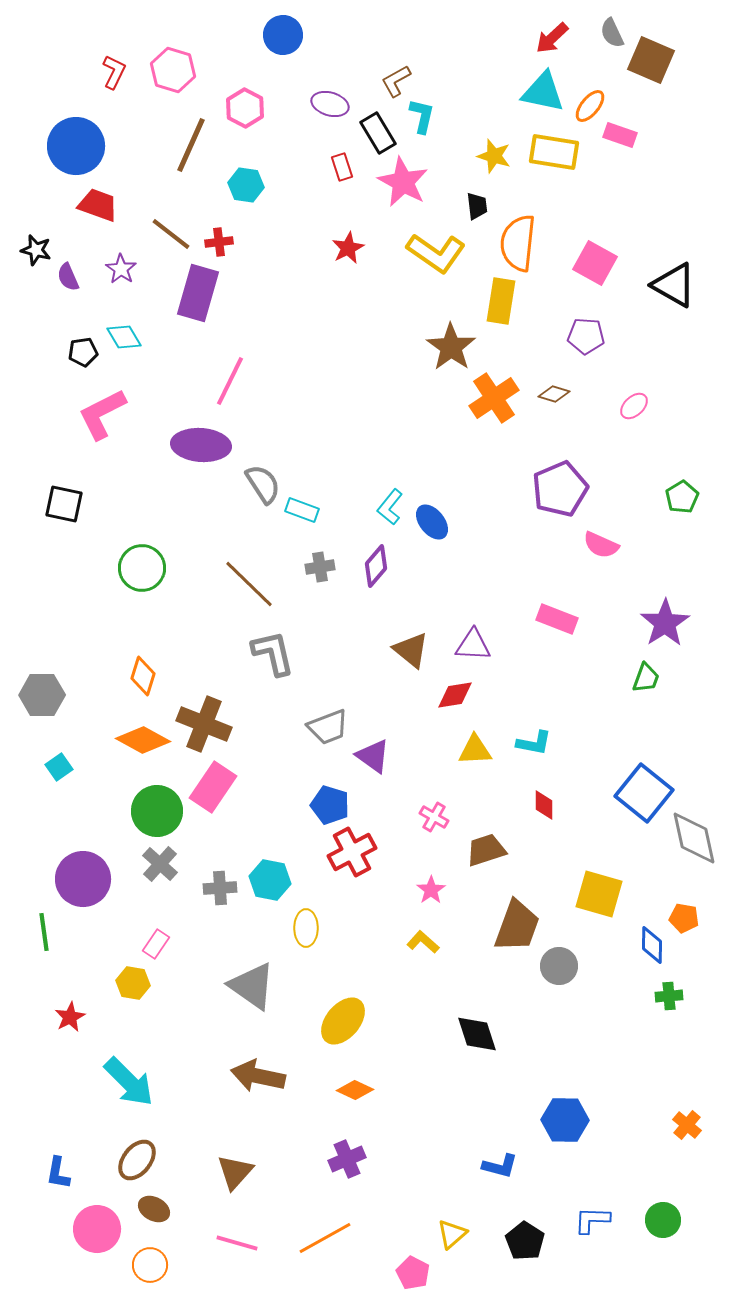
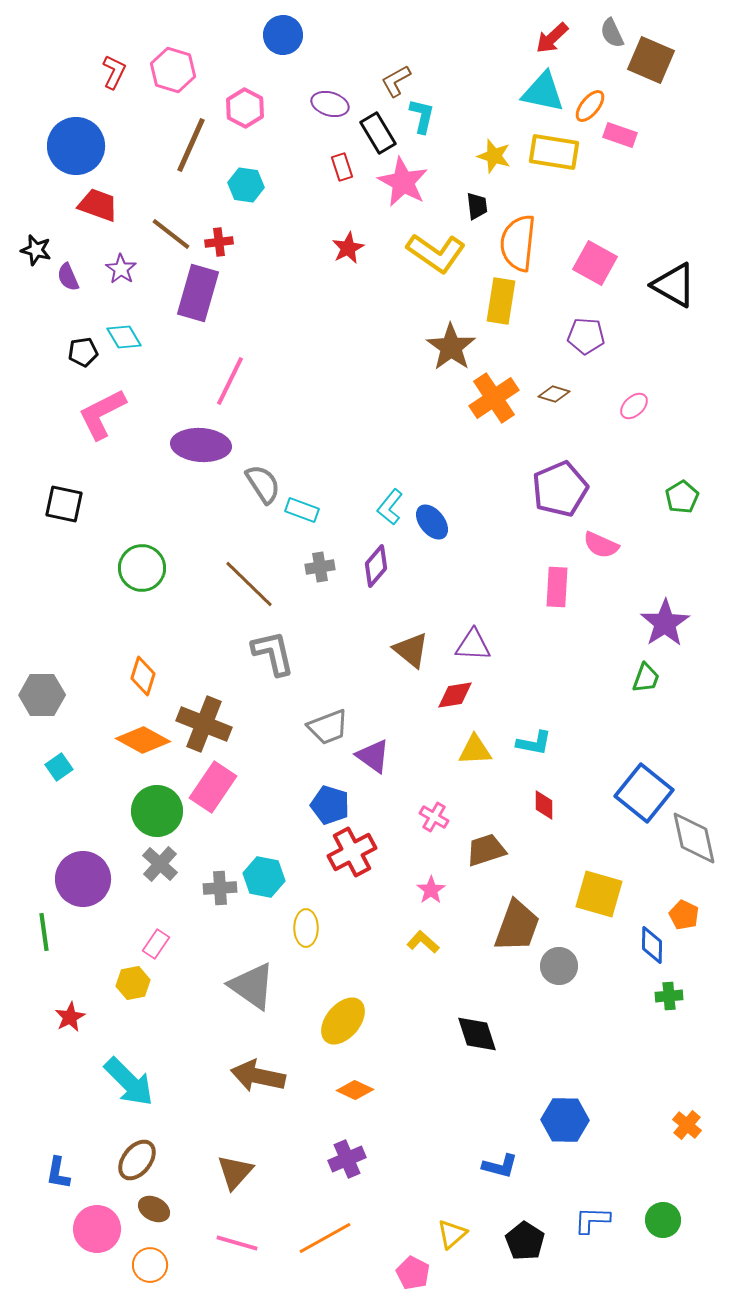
pink rectangle at (557, 619): moved 32 px up; rotated 72 degrees clockwise
cyan hexagon at (270, 880): moved 6 px left, 3 px up
orange pentagon at (684, 918): moved 3 px up; rotated 16 degrees clockwise
yellow hexagon at (133, 983): rotated 20 degrees counterclockwise
